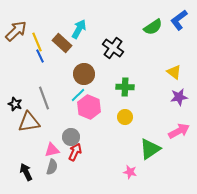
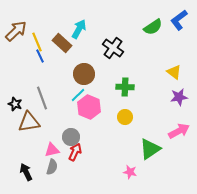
gray line: moved 2 px left
